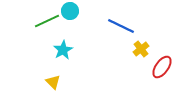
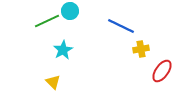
yellow cross: rotated 28 degrees clockwise
red ellipse: moved 4 px down
